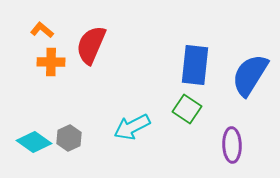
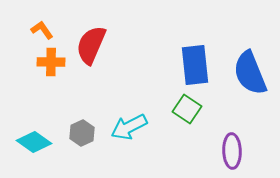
orange L-shape: rotated 15 degrees clockwise
blue rectangle: rotated 12 degrees counterclockwise
blue semicircle: moved 2 px up; rotated 54 degrees counterclockwise
cyan arrow: moved 3 px left
gray hexagon: moved 13 px right, 5 px up
purple ellipse: moved 6 px down
